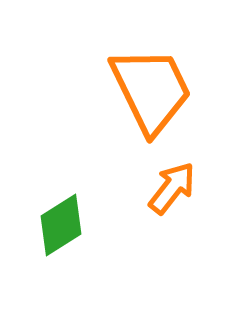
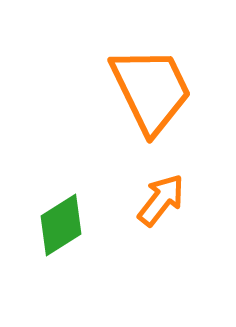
orange arrow: moved 11 px left, 12 px down
